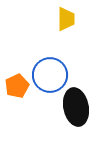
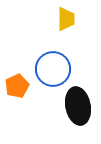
blue circle: moved 3 px right, 6 px up
black ellipse: moved 2 px right, 1 px up
